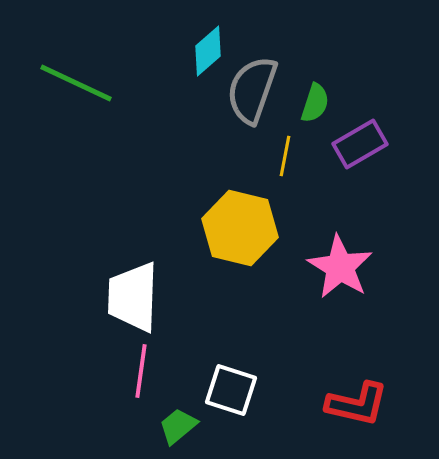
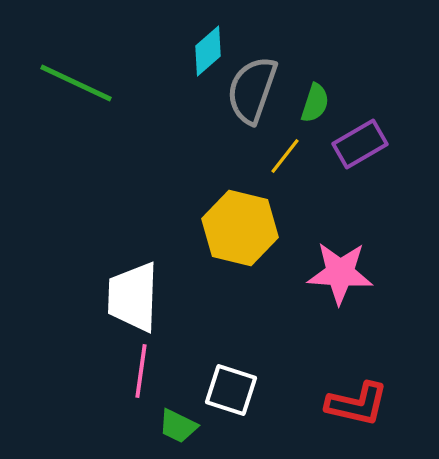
yellow line: rotated 27 degrees clockwise
pink star: moved 6 px down; rotated 28 degrees counterclockwise
green trapezoid: rotated 114 degrees counterclockwise
